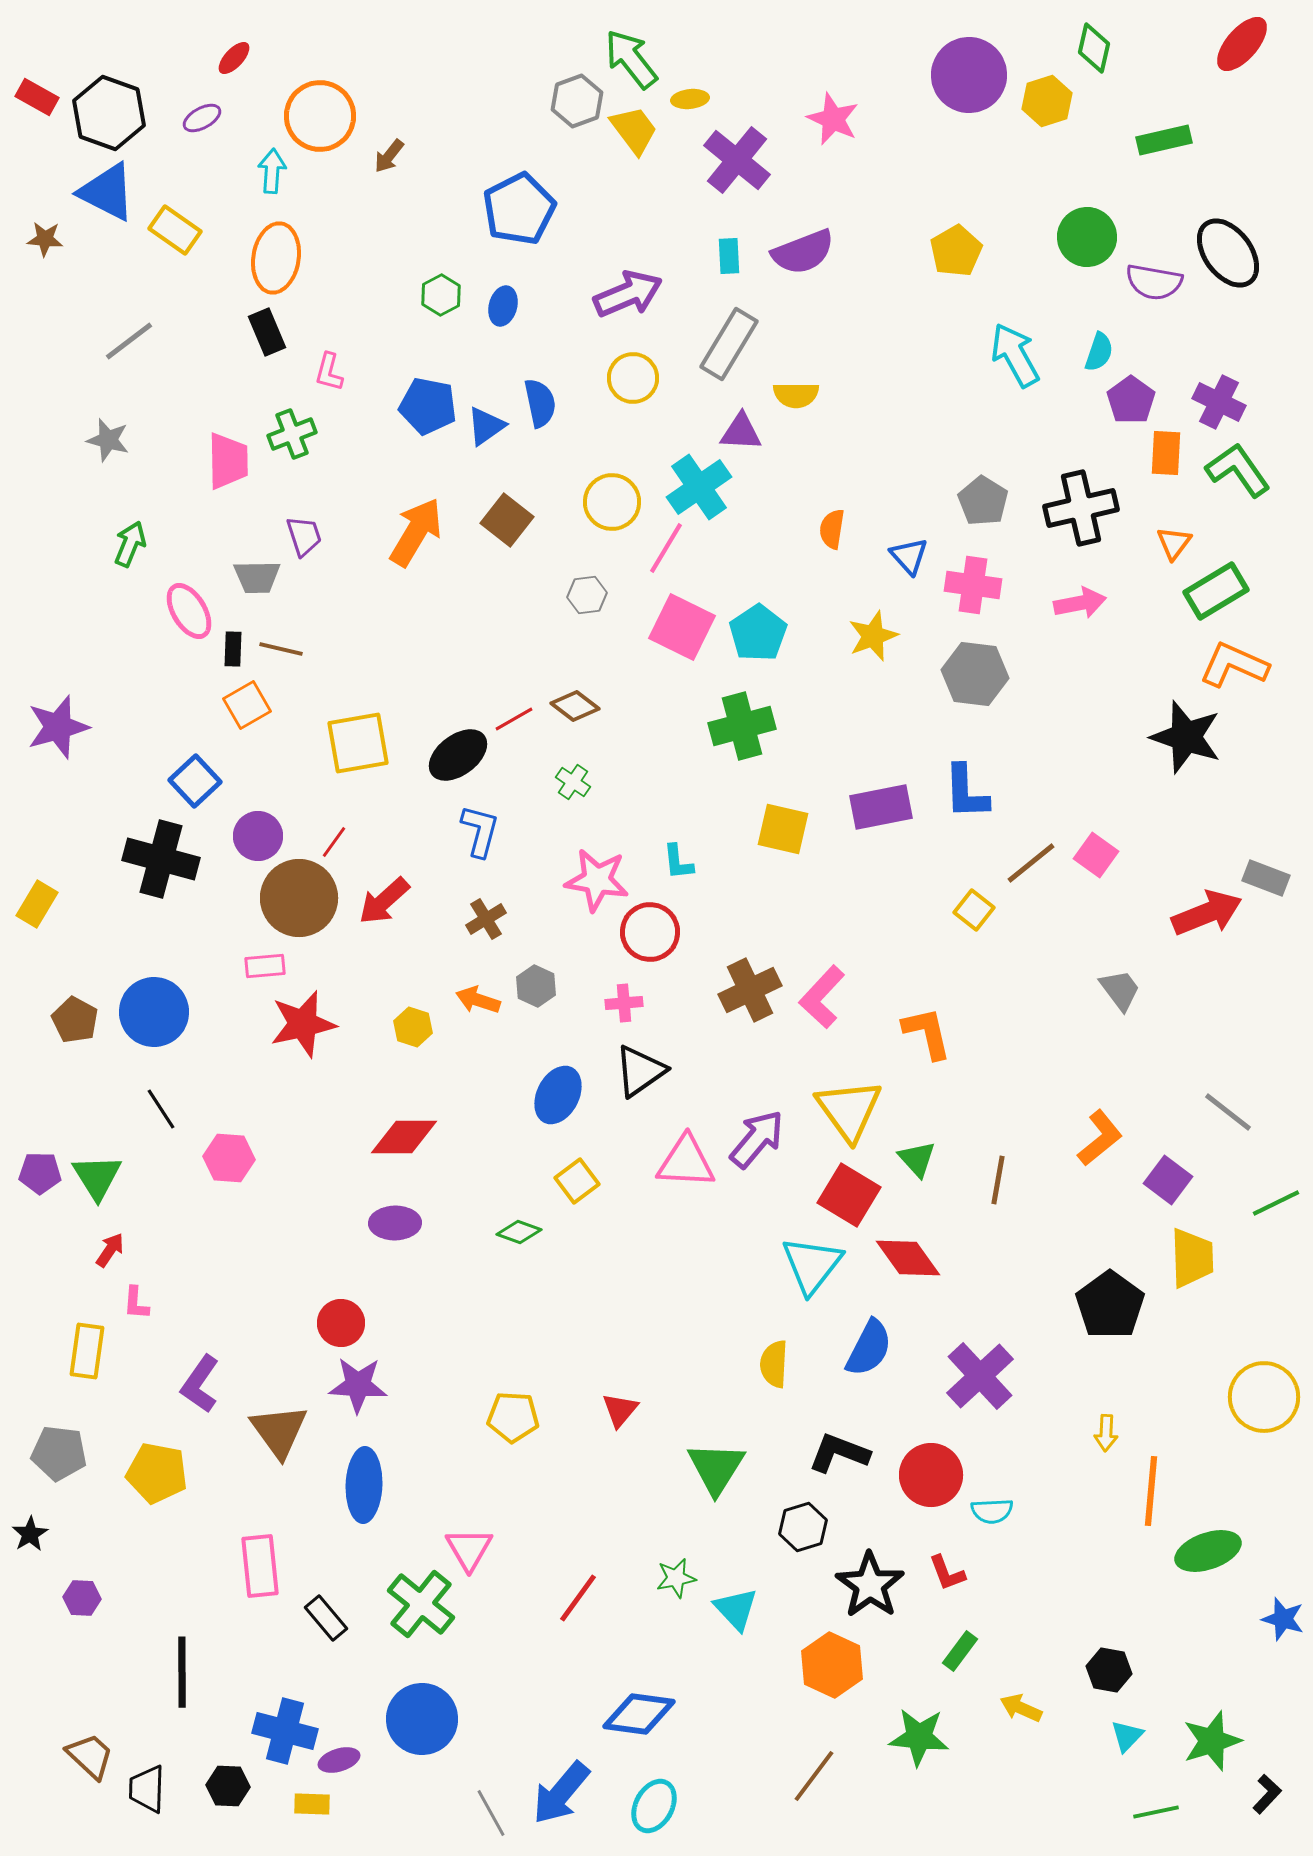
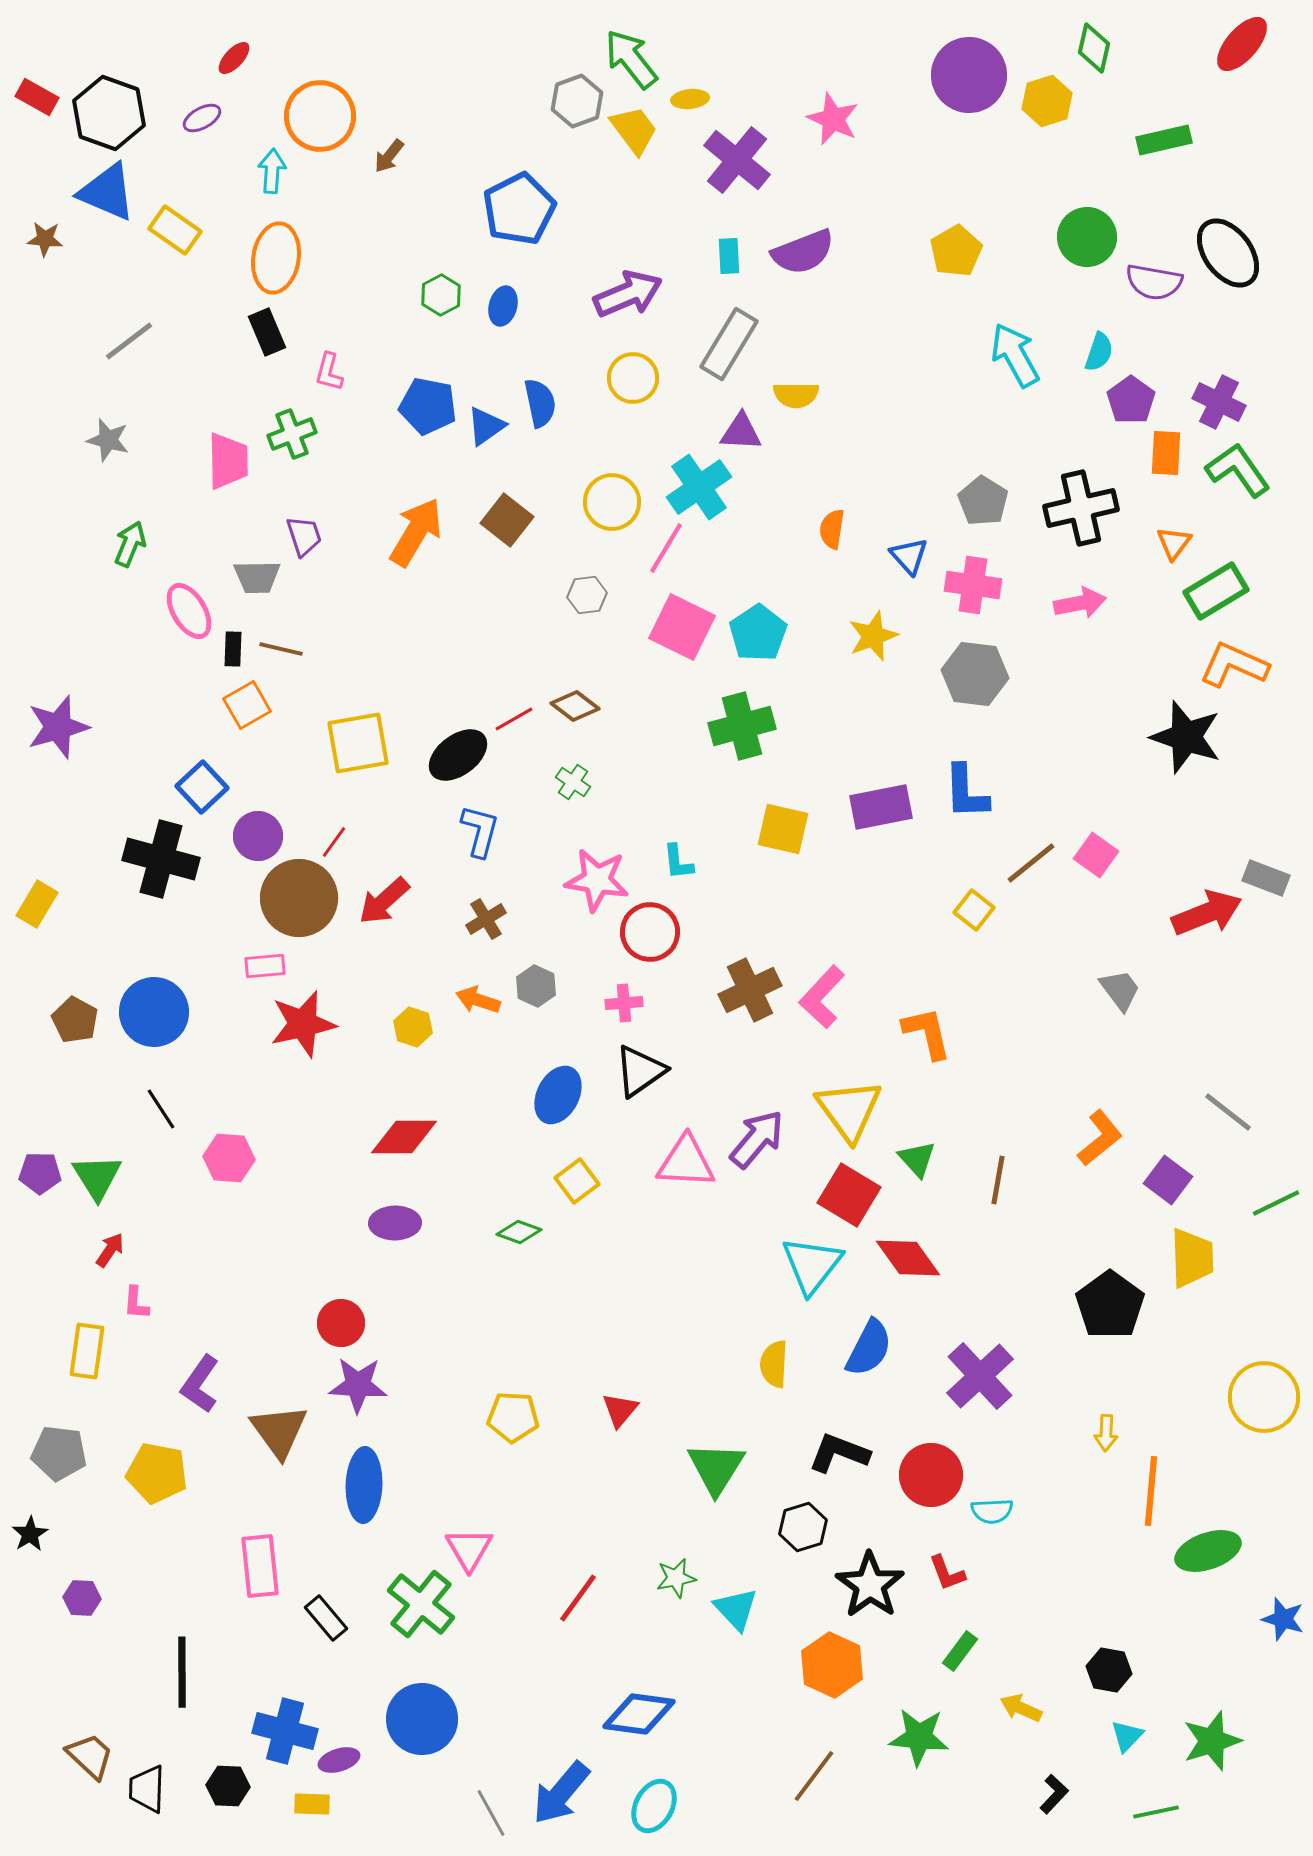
blue triangle at (107, 192): rotated 4 degrees counterclockwise
blue square at (195, 781): moved 7 px right, 6 px down
black L-shape at (1267, 1794): moved 213 px left
